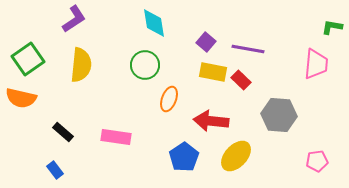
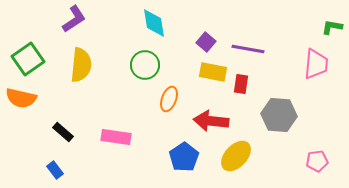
red rectangle: moved 4 px down; rotated 54 degrees clockwise
